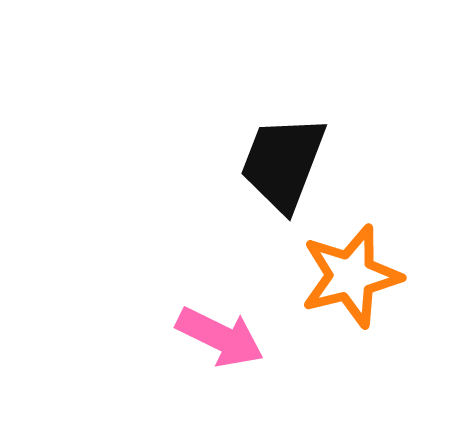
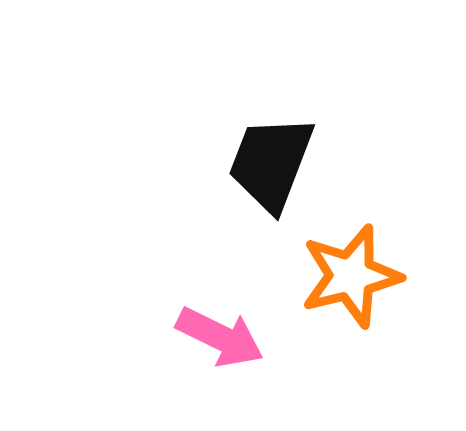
black trapezoid: moved 12 px left
